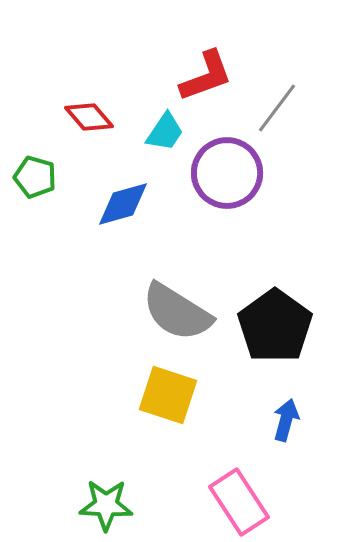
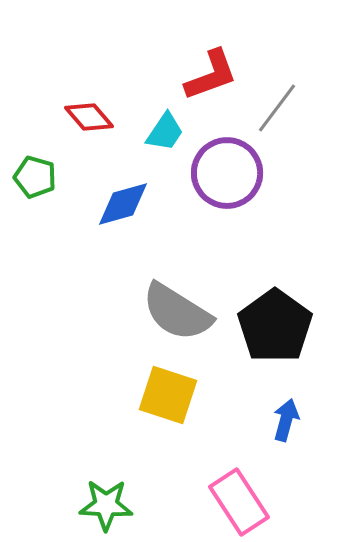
red L-shape: moved 5 px right, 1 px up
